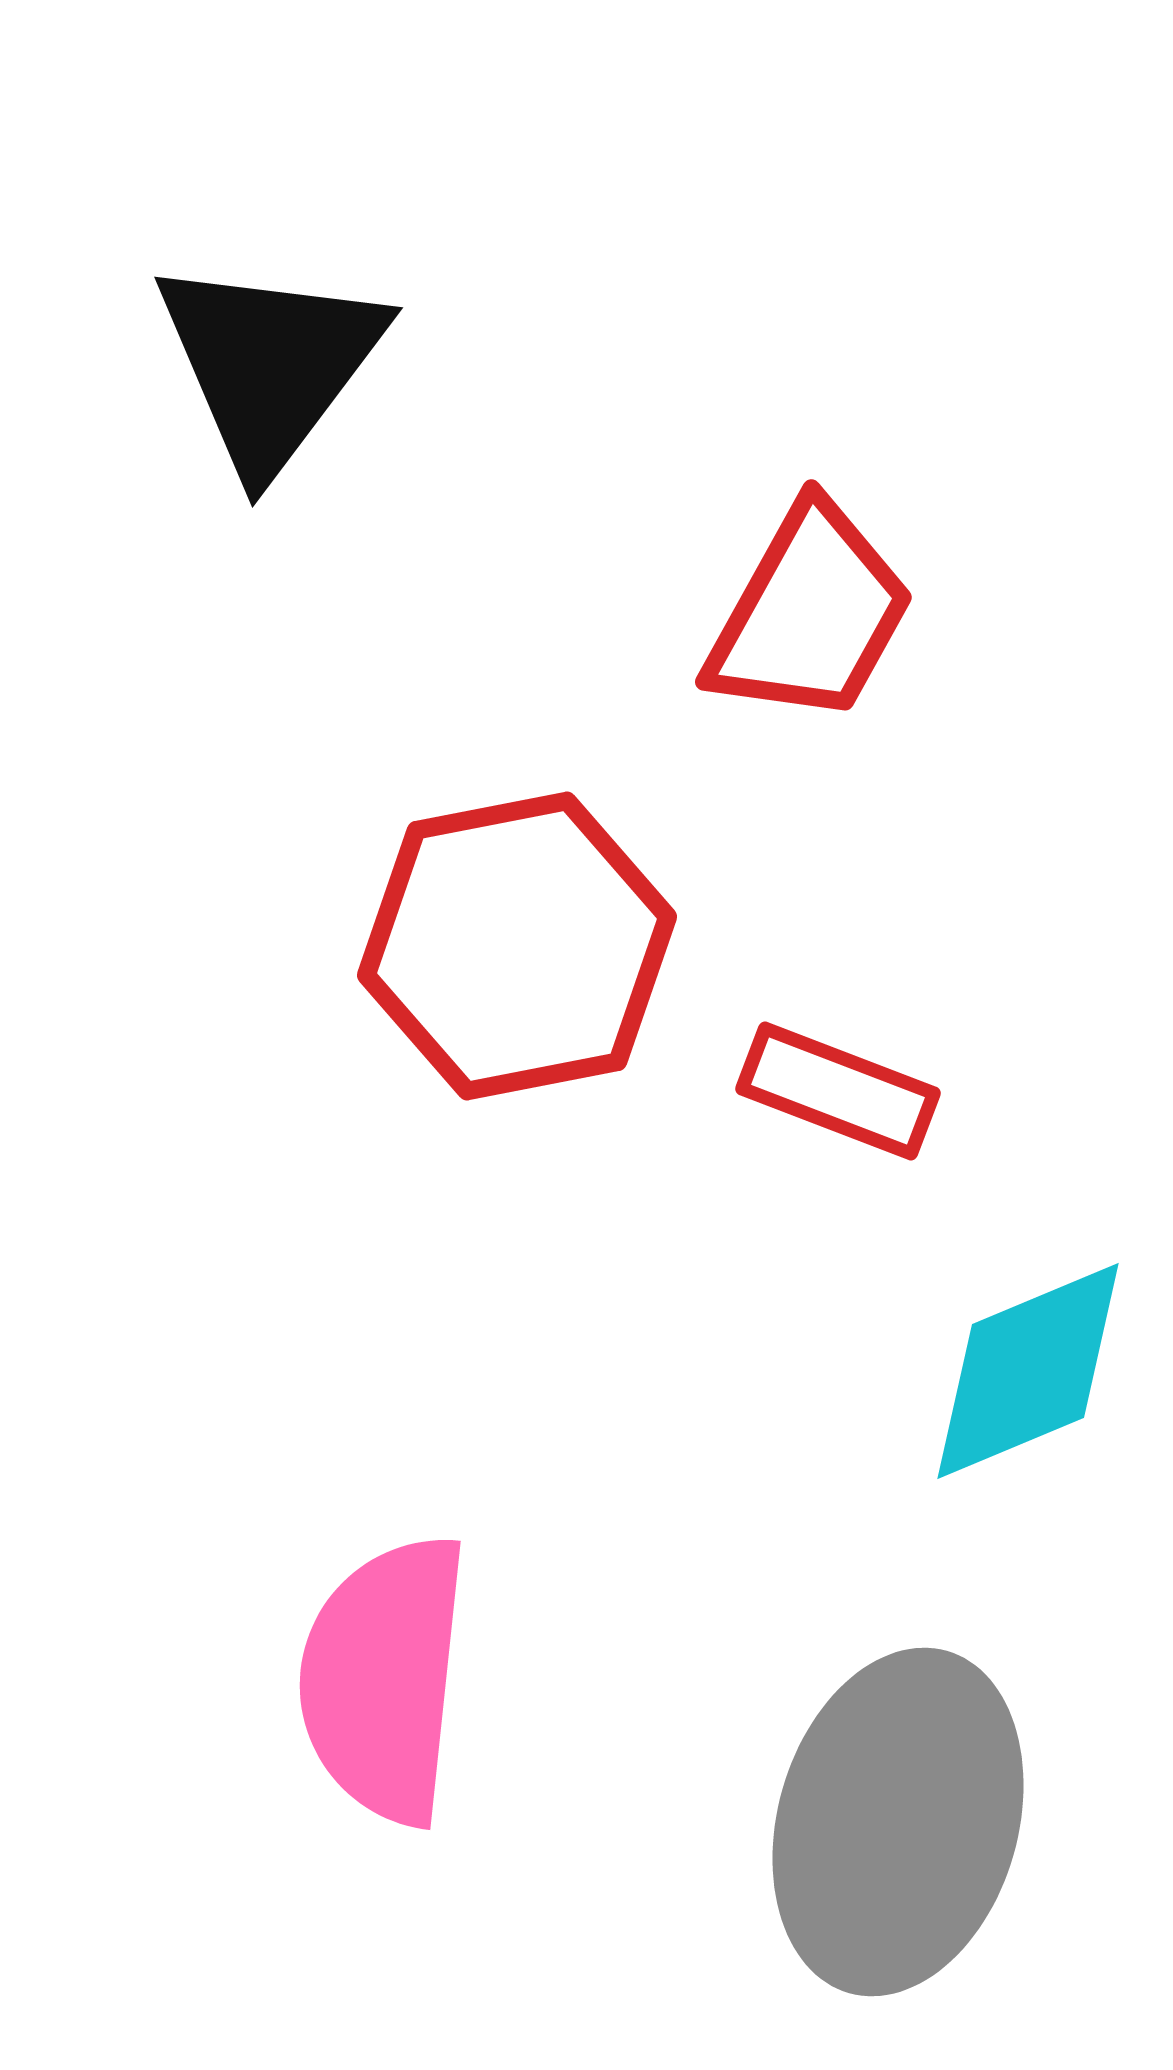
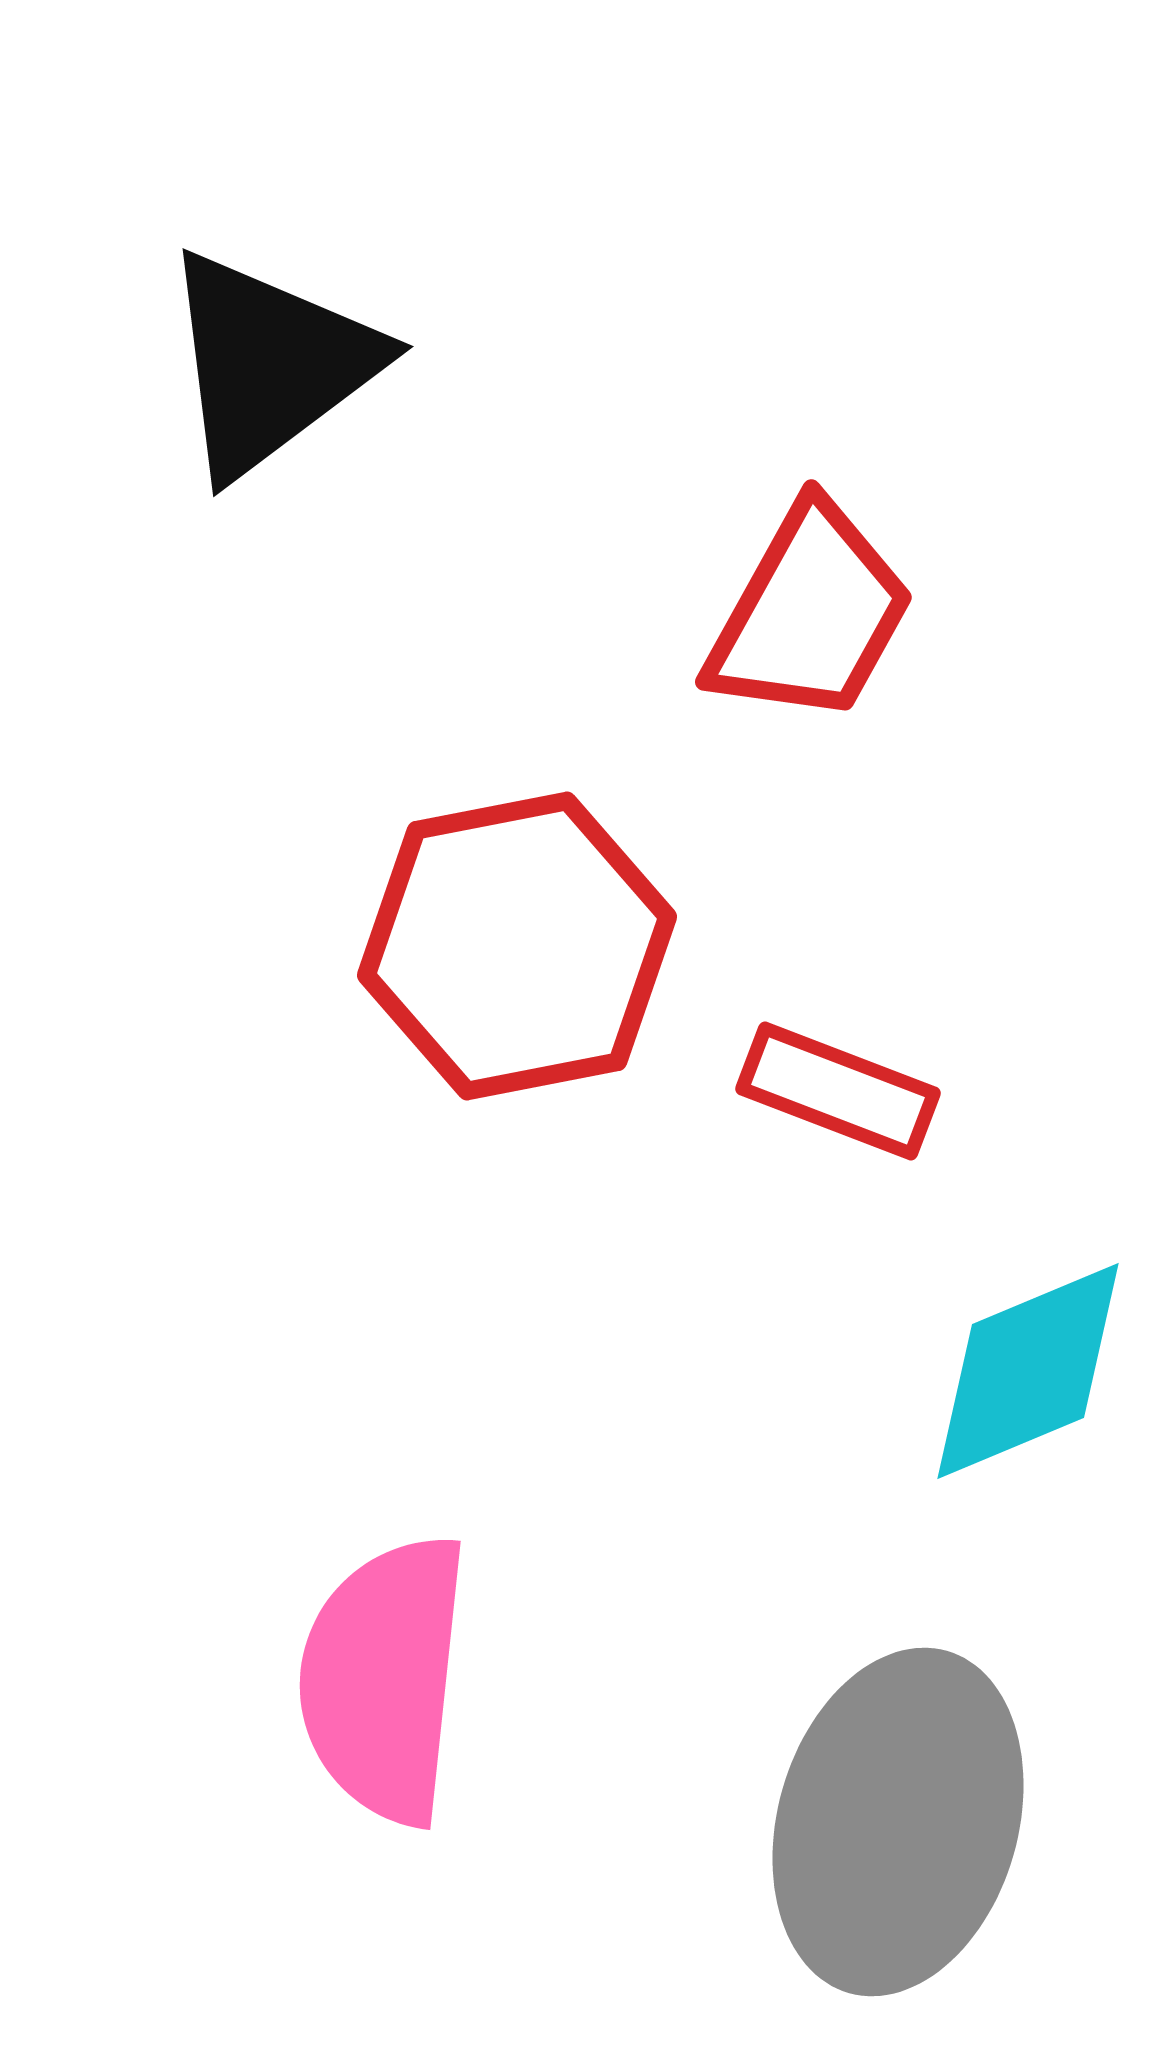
black triangle: rotated 16 degrees clockwise
